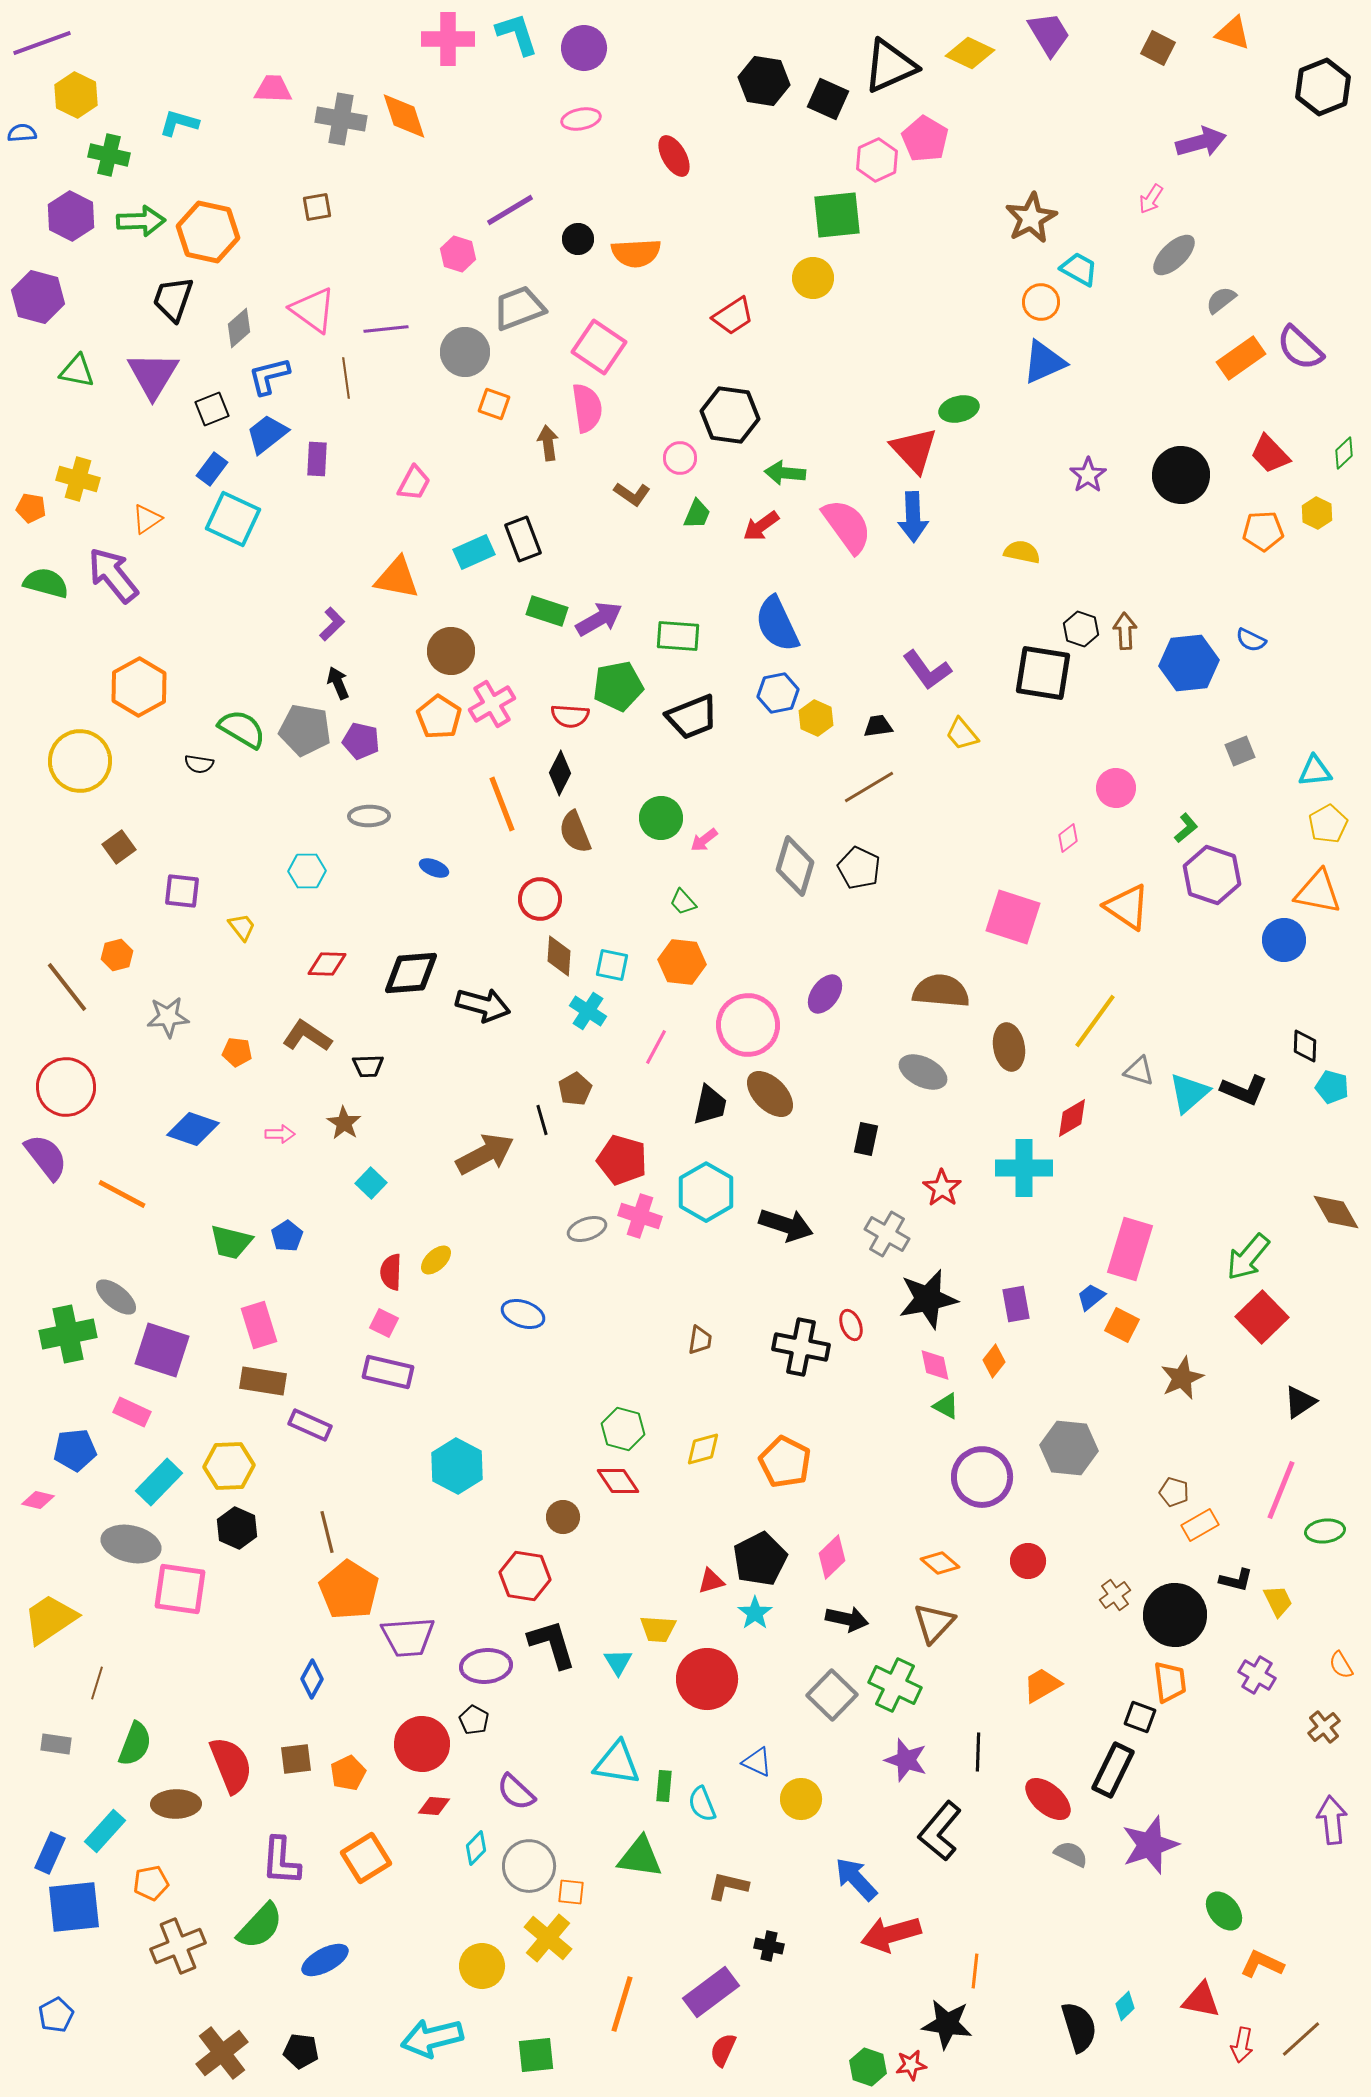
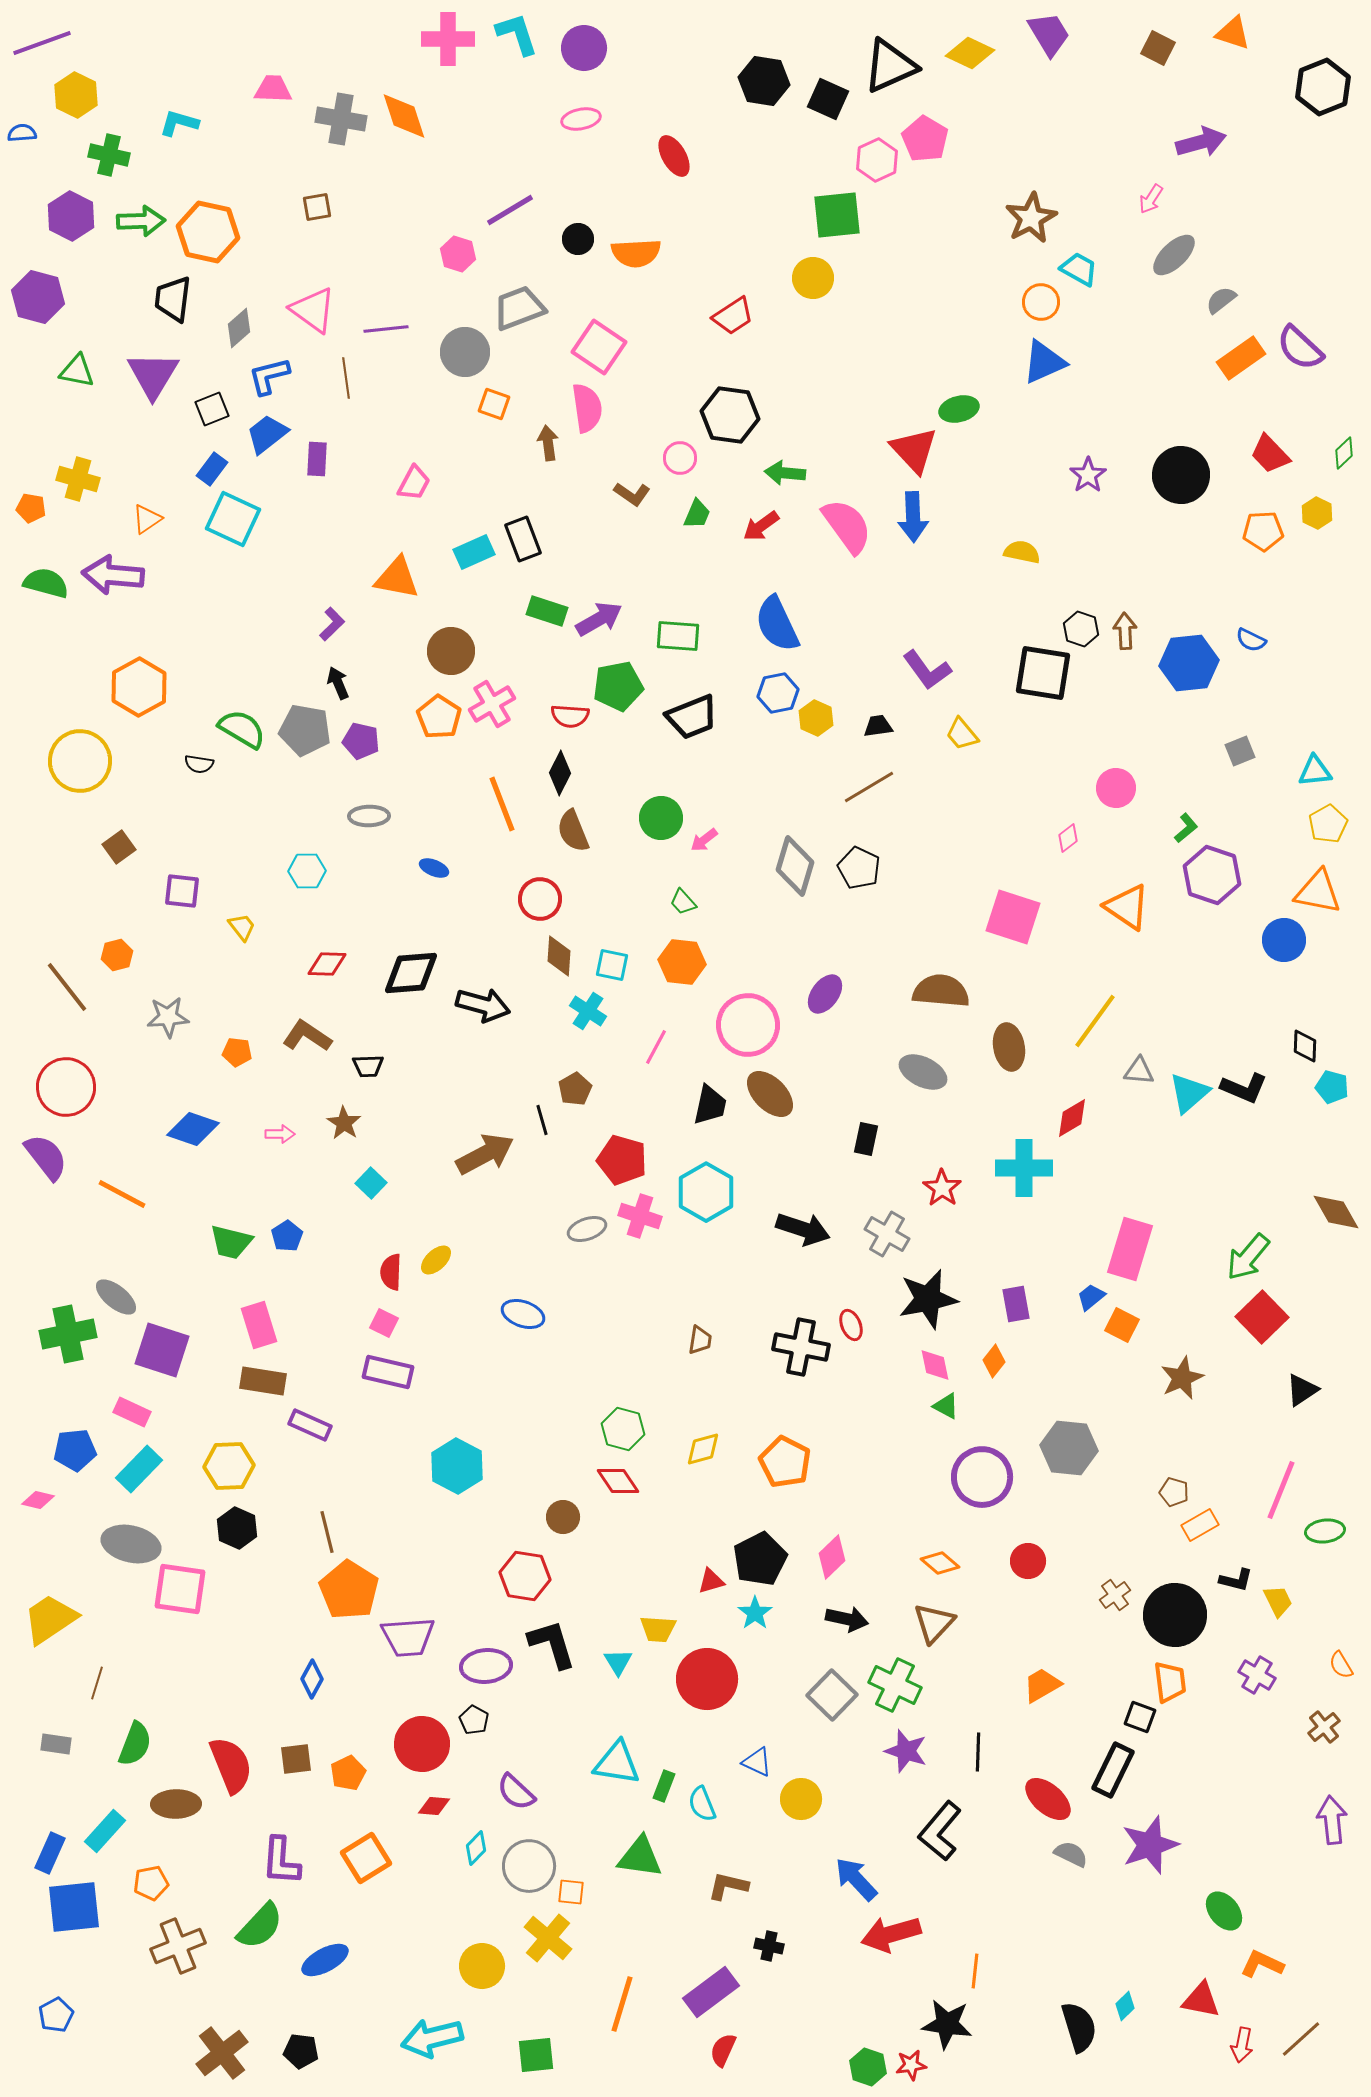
black trapezoid at (173, 299): rotated 12 degrees counterclockwise
purple arrow at (113, 575): rotated 46 degrees counterclockwise
brown semicircle at (575, 832): moved 2 px left, 1 px up
gray triangle at (1139, 1071): rotated 12 degrees counterclockwise
black L-shape at (1244, 1090): moved 2 px up
black arrow at (786, 1225): moved 17 px right, 4 px down
black triangle at (1300, 1402): moved 2 px right, 12 px up
cyan rectangle at (159, 1482): moved 20 px left, 13 px up
purple star at (906, 1760): moved 9 px up
green rectangle at (664, 1786): rotated 16 degrees clockwise
